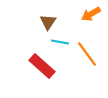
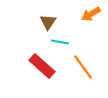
orange line: moved 4 px left, 13 px down
